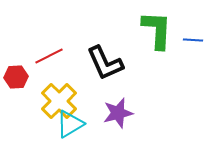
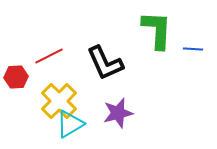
blue line: moved 9 px down
